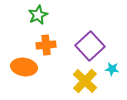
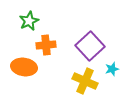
green star: moved 9 px left, 6 px down
cyan star: rotated 24 degrees counterclockwise
yellow cross: rotated 20 degrees counterclockwise
